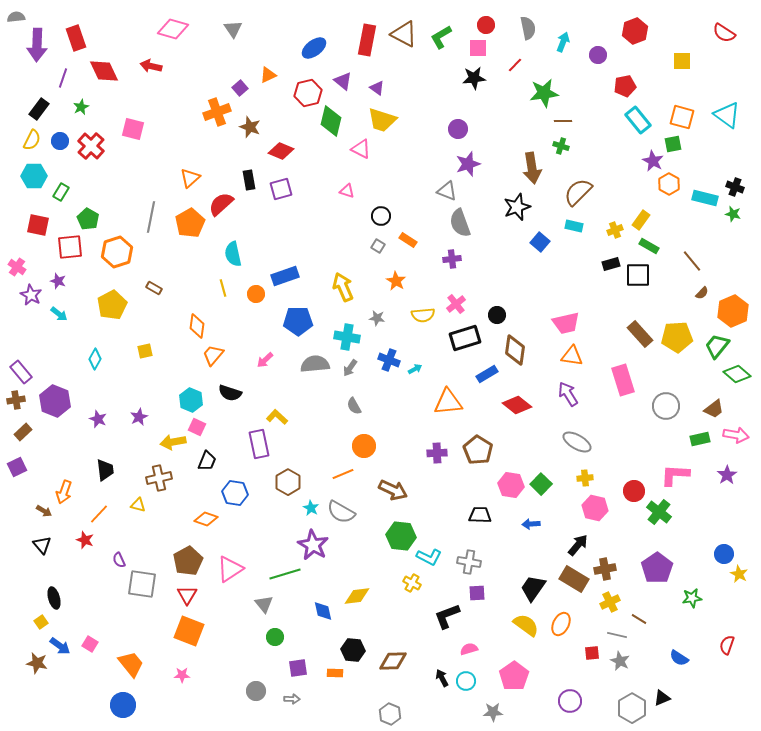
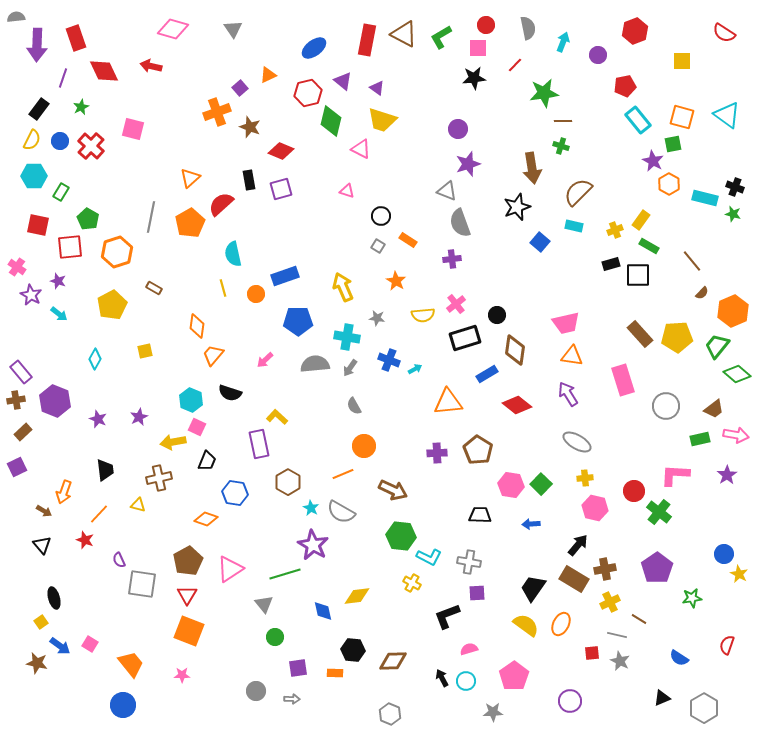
gray hexagon at (632, 708): moved 72 px right
